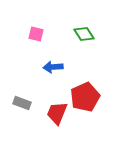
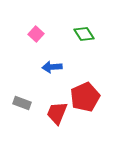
pink square: rotated 28 degrees clockwise
blue arrow: moved 1 px left
